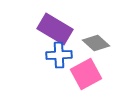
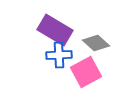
purple rectangle: moved 1 px down
pink square: moved 2 px up
